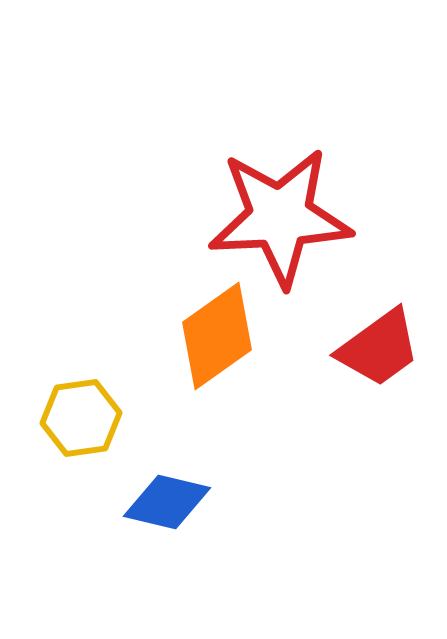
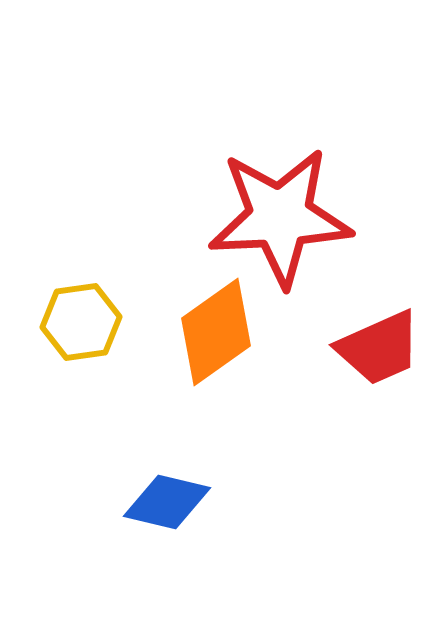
orange diamond: moved 1 px left, 4 px up
red trapezoid: rotated 12 degrees clockwise
yellow hexagon: moved 96 px up
